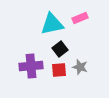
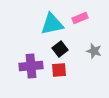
gray star: moved 14 px right, 16 px up
